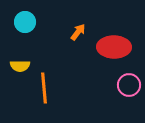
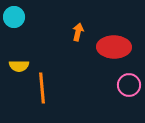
cyan circle: moved 11 px left, 5 px up
orange arrow: rotated 24 degrees counterclockwise
yellow semicircle: moved 1 px left
orange line: moved 2 px left
